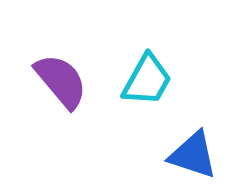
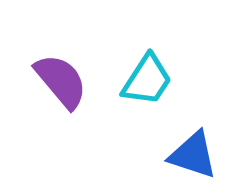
cyan trapezoid: rotated 4 degrees clockwise
